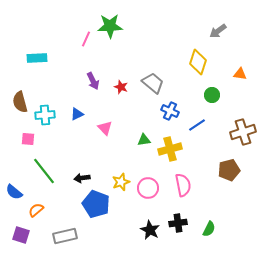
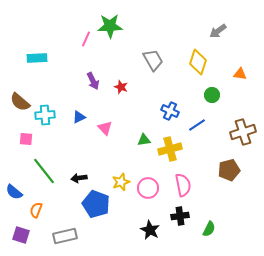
gray trapezoid: moved 23 px up; rotated 20 degrees clockwise
brown semicircle: rotated 35 degrees counterclockwise
blue triangle: moved 2 px right, 3 px down
pink square: moved 2 px left
black arrow: moved 3 px left
orange semicircle: rotated 28 degrees counterclockwise
black cross: moved 2 px right, 7 px up
